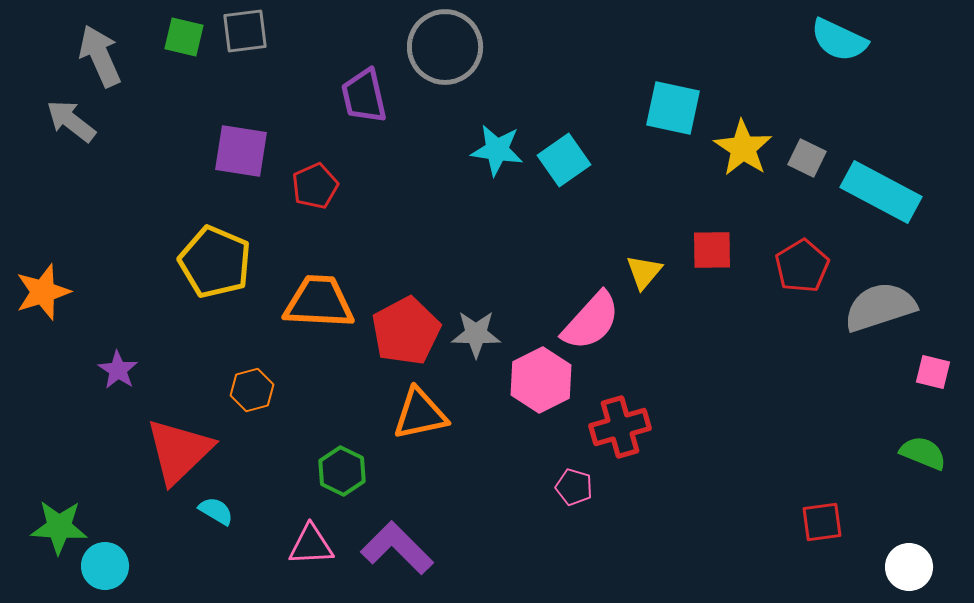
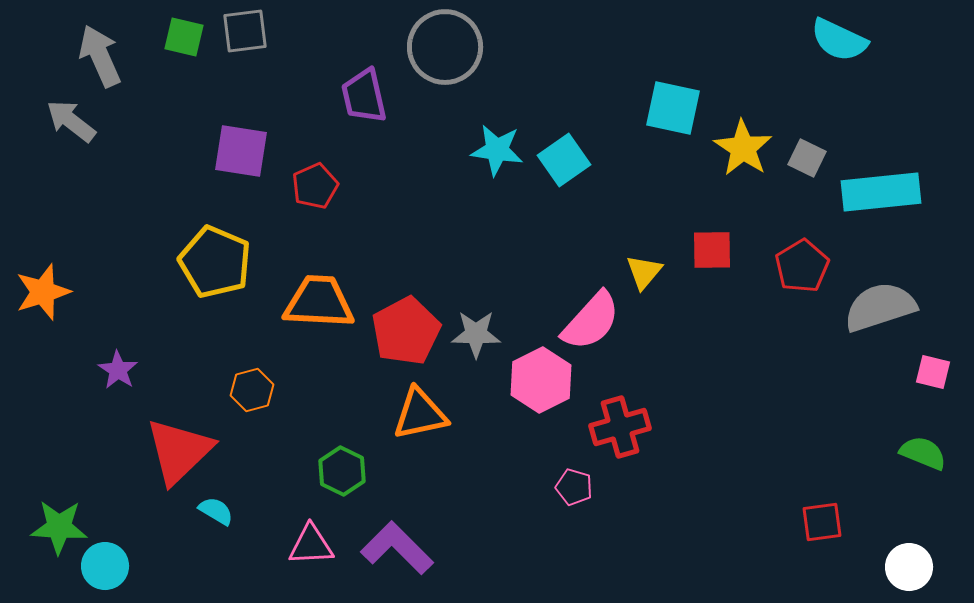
cyan rectangle at (881, 192): rotated 34 degrees counterclockwise
